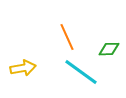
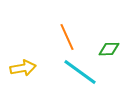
cyan line: moved 1 px left
